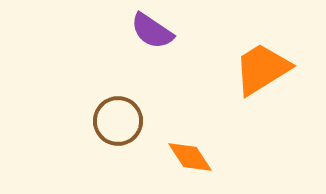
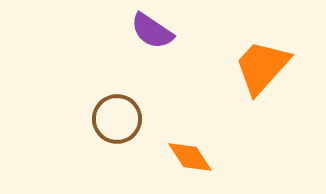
orange trapezoid: moved 2 px up; rotated 16 degrees counterclockwise
brown circle: moved 1 px left, 2 px up
